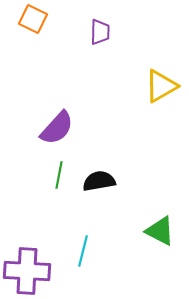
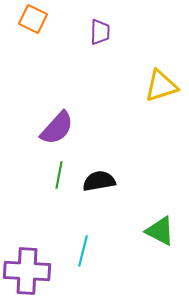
yellow triangle: rotated 12 degrees clockwise
